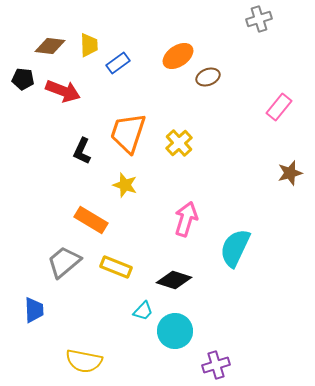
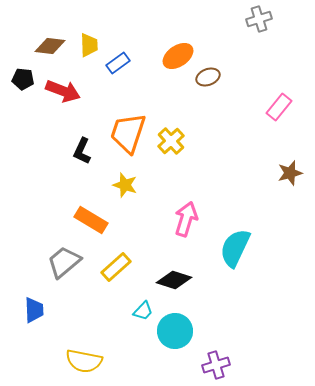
yellow cross: moved 8 px left, 2 px up
yellow rectangle: rotated 64 degrees counterclockwise
